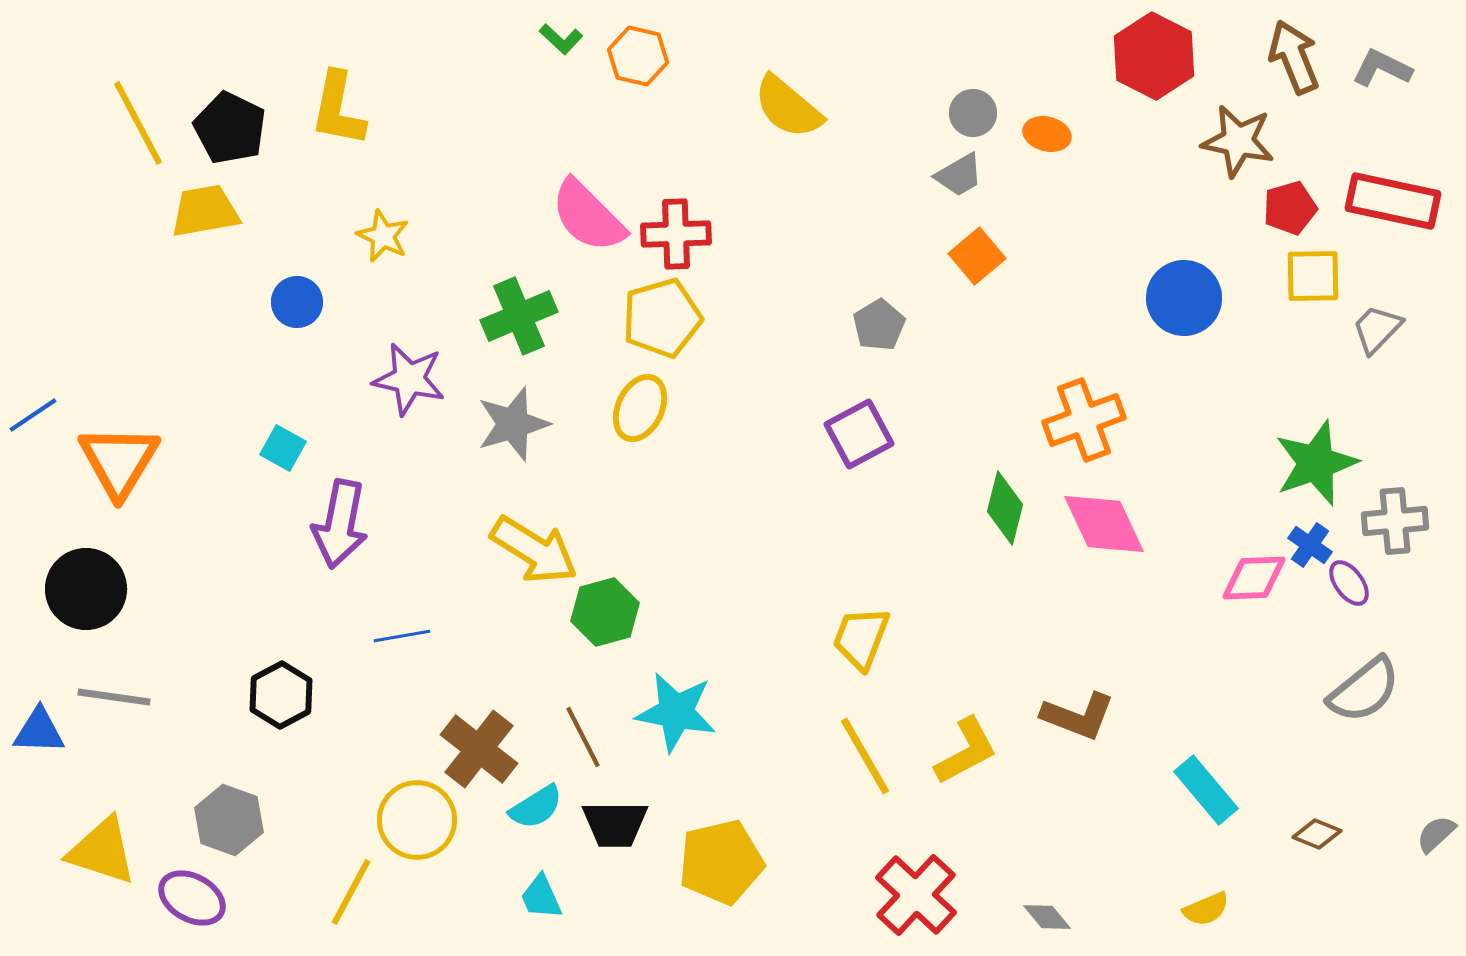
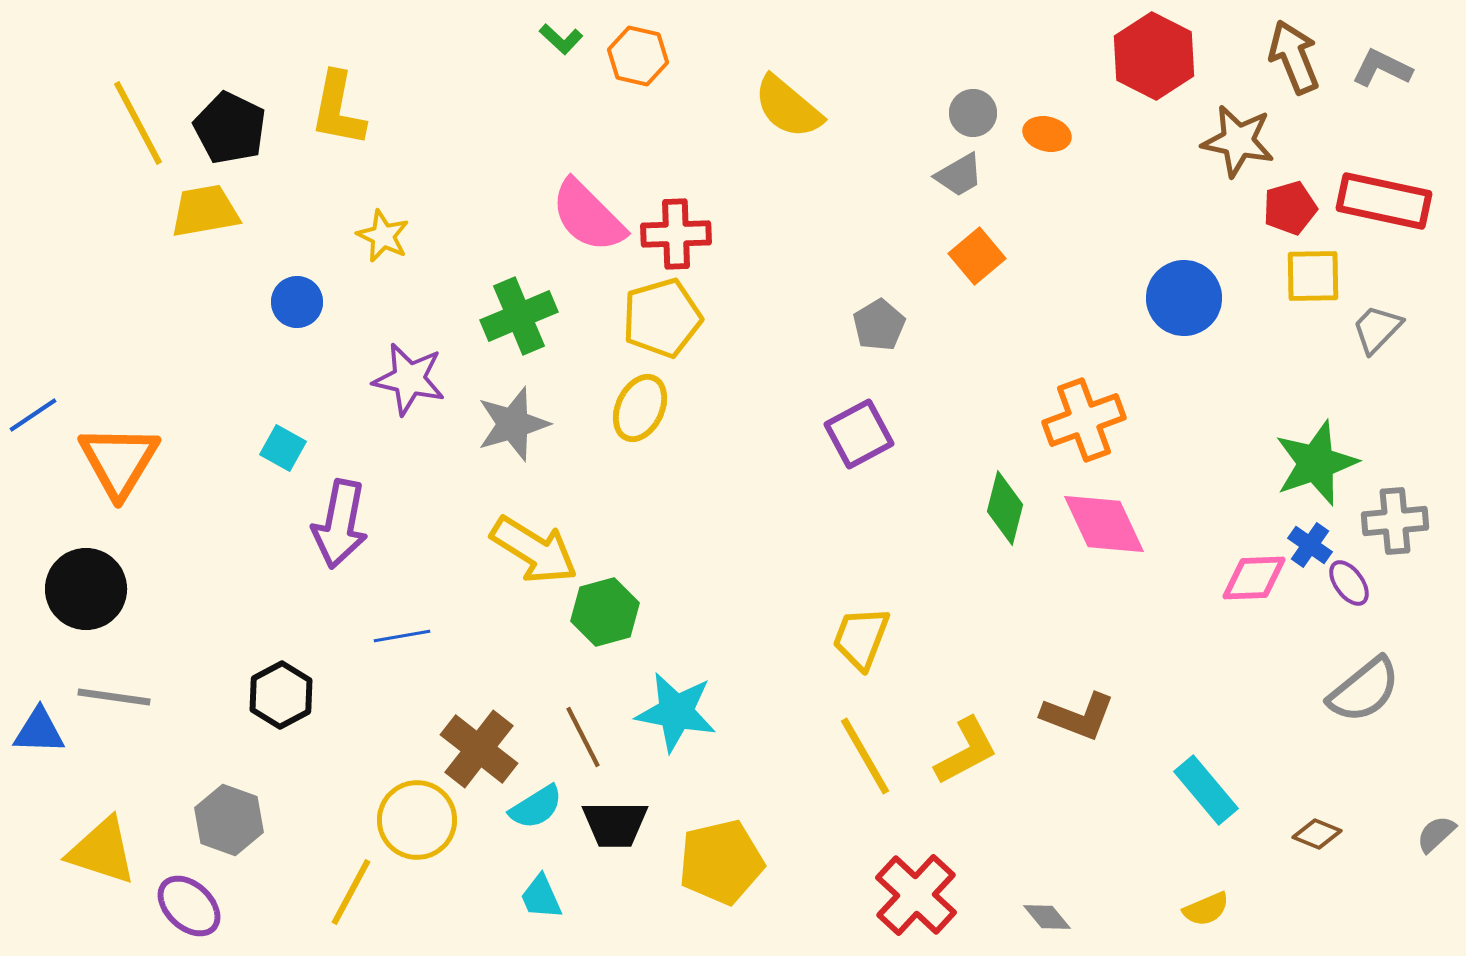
red rectangle at (1393, 201): moved 9 px left
purple ellipse at (192, 898): moved 3 px left, 8 px down; rotated 14 degrees clockwise
